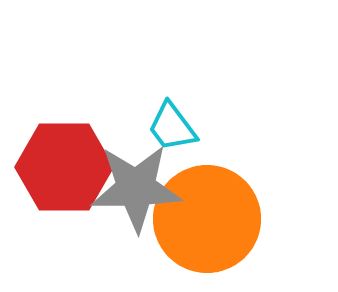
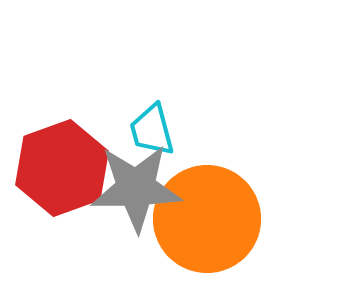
cyan trapezoid: moved 20 px left, 3 px down; rotated 22 degrees clockwise
red hexagon: moved 2 px left, 1 px down; rotated 20 degrees counterclockwise
